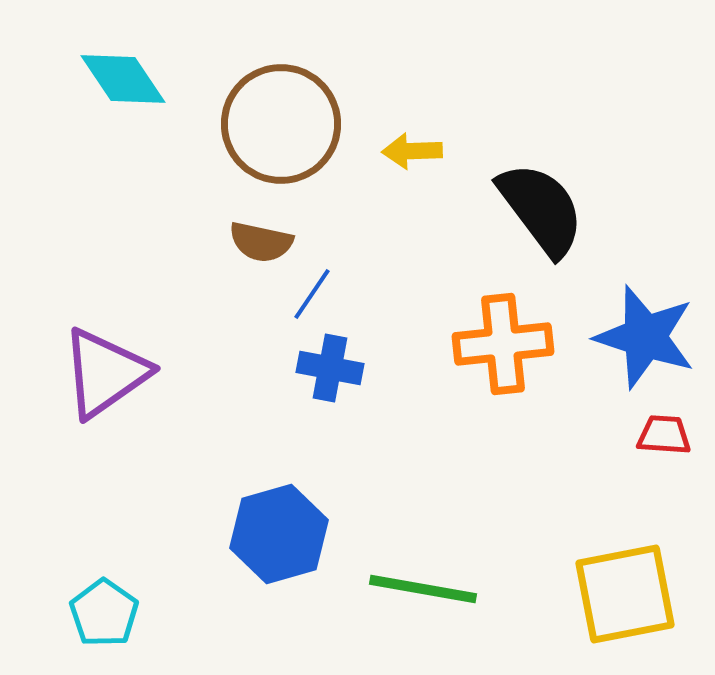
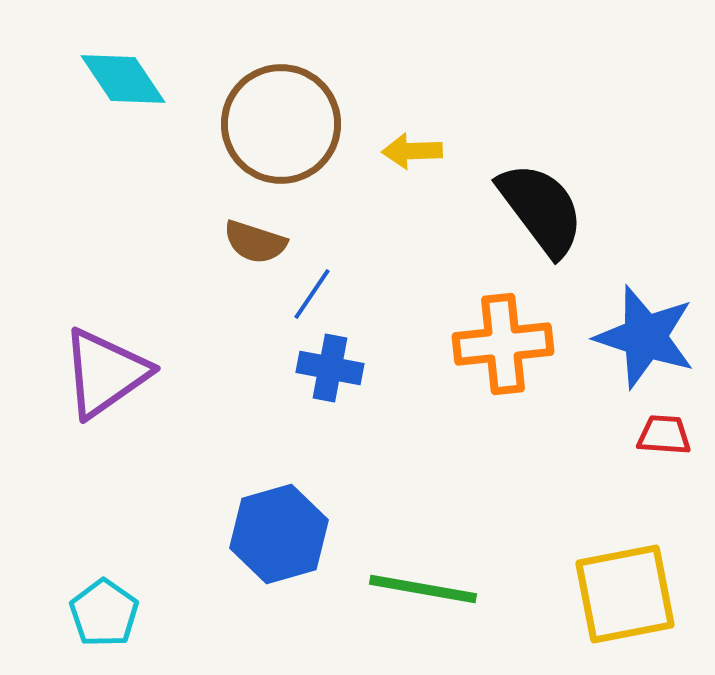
brown semicircle: moved 6 px left; rotated 6 degrees clockwise
